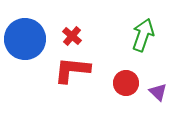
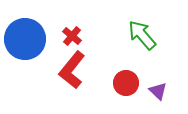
green arrow: moved 1 px left; rotated 60 degrees counterclockwise
red L-shape: rotated 57 degrees counterclockwise
purple triangle: moved 1 px up
